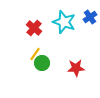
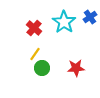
cyan star: rotated 15 degrees clockwise
green circle: moved 5 px down
